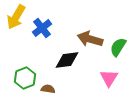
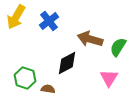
blue cross: moved 7 px right, 7 px up
black diamond: moved 3 px down; rotated 20 degrees counterclockwise
green hexagon: rotated 20 degrees counterclockwise
